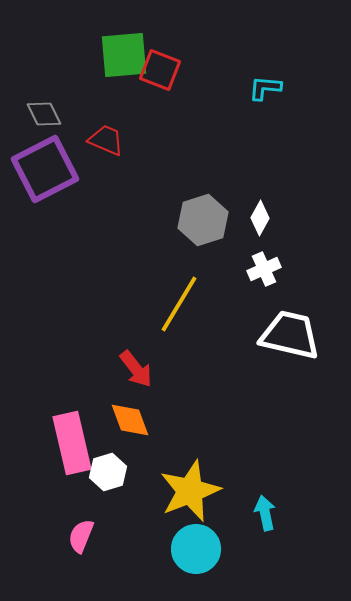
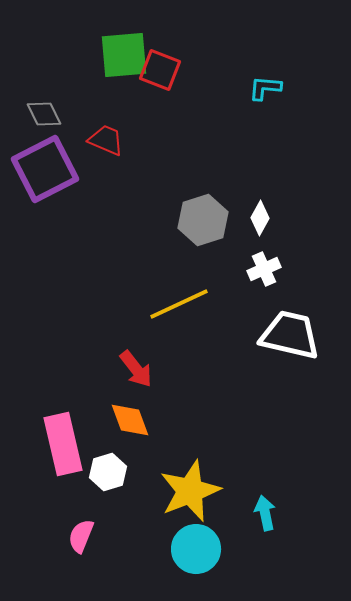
yellow line: rotated 34 degrees clockwise
pink rectangle: moved 9 px left, 1 px down
